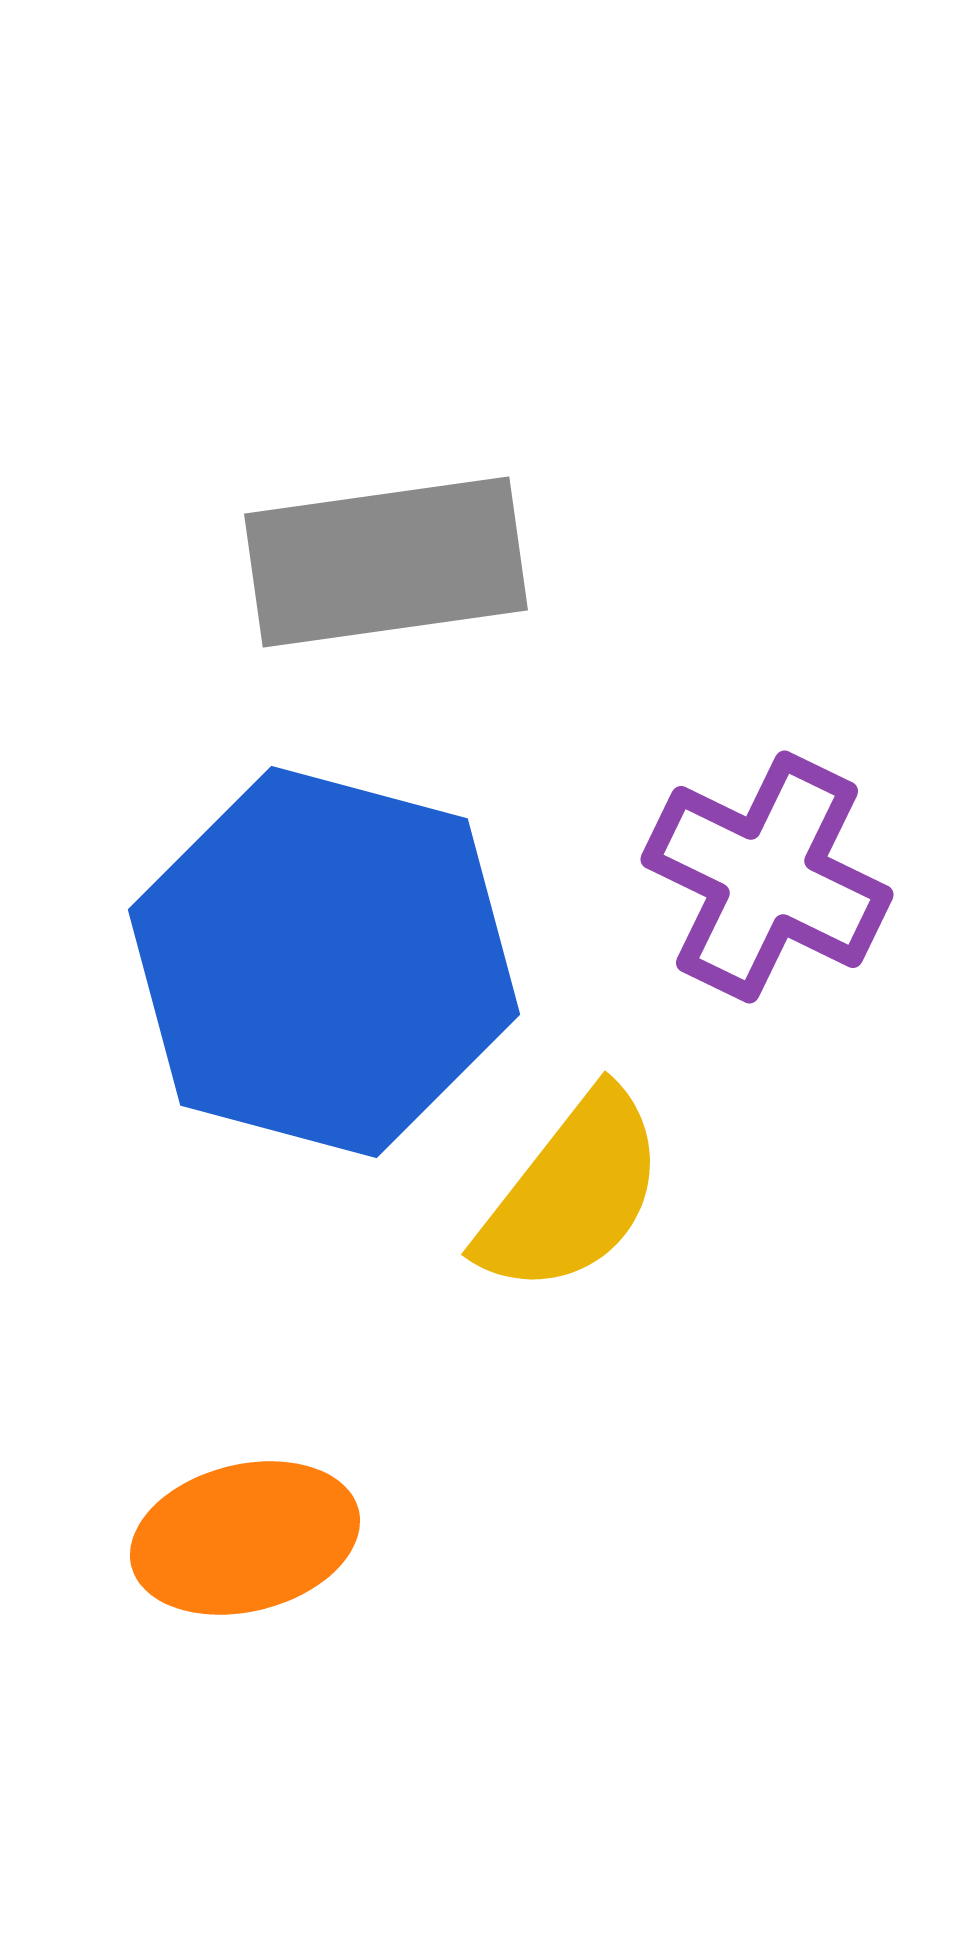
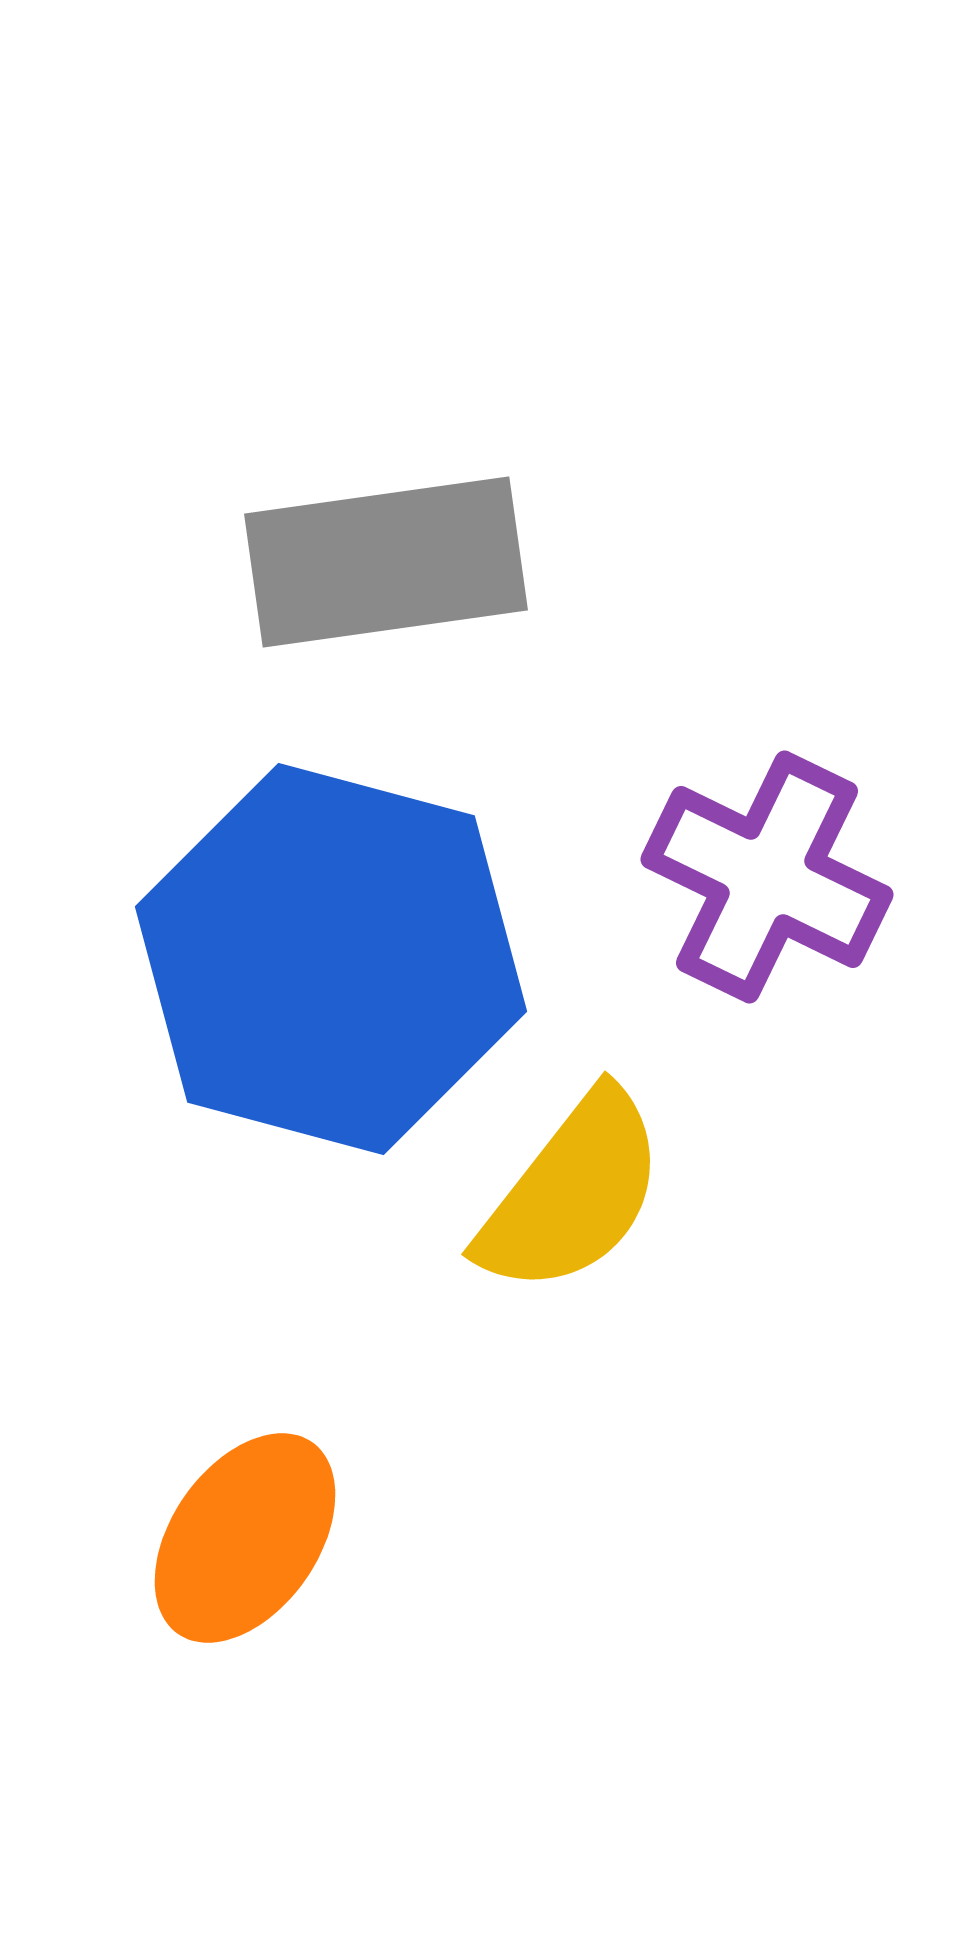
blue hexagon: moved 7 px right, 3 px up
orange ellipse: rotated 41 degrees counterclockwise
